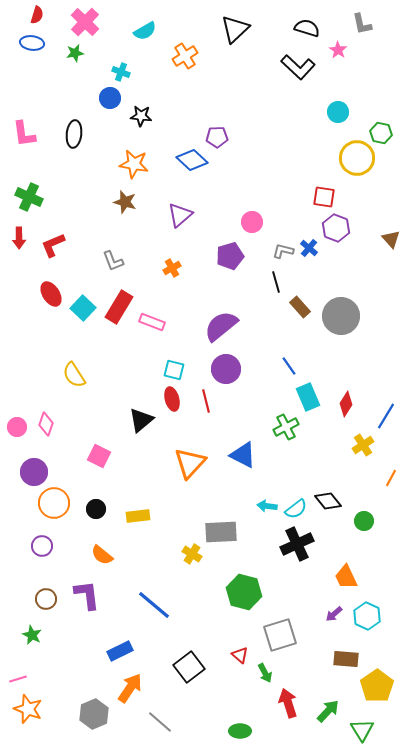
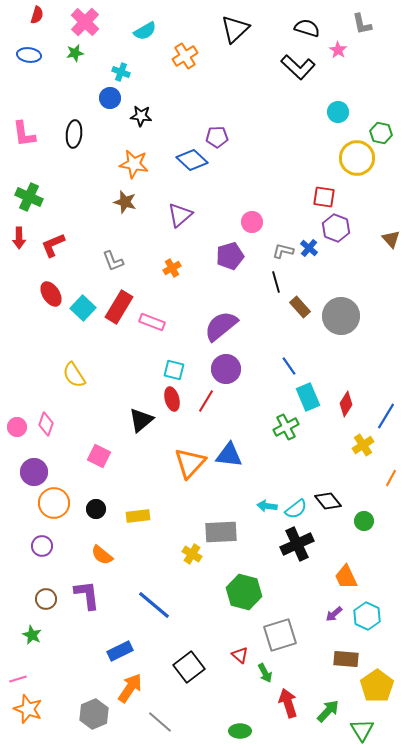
blue ellipse at (32, 43): moved 3 px left, 12 px down
red line at (206, 401): rotated 45 degrees clockwise
blue triangle at (243, 455): moved 14 px left; rotated 20 degrees counterclockwise
